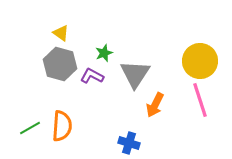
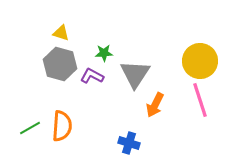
yellow triangle: rotated 18 degrees counterclockwise
green star: rotated 18 degrees clockwise
